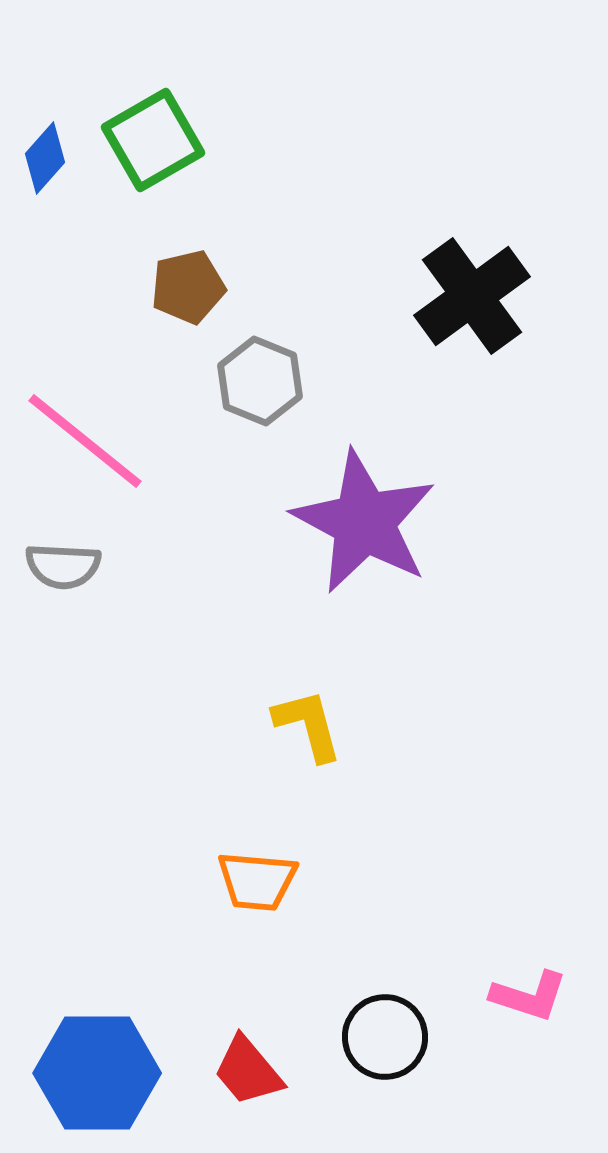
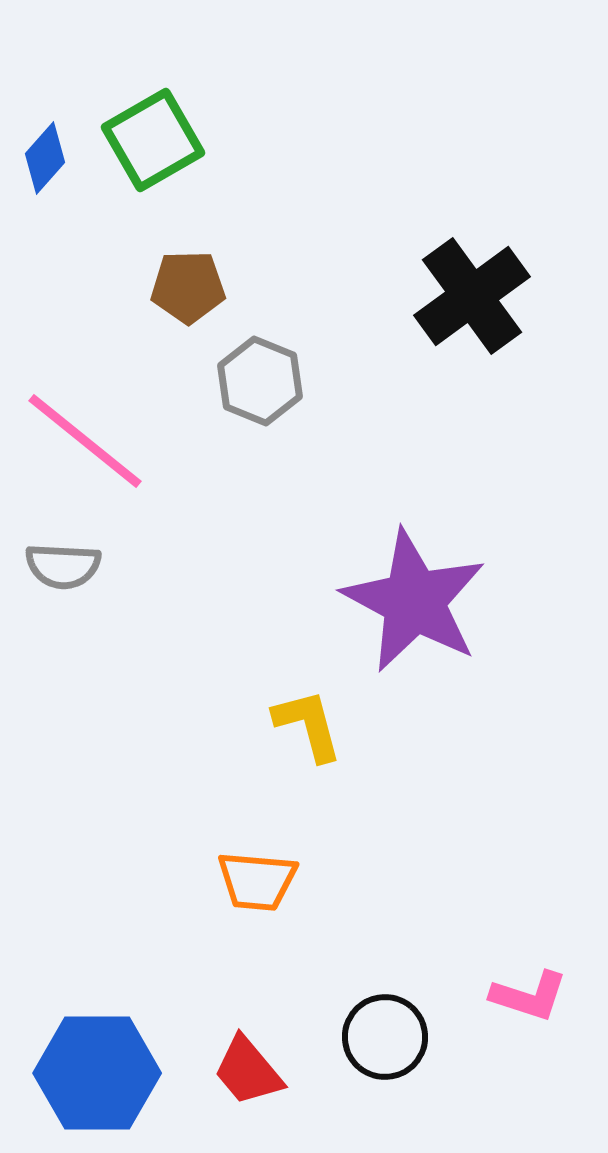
brown pentagon: rotated 12 degrees clockwise
purple star: moved 50 px right, 79 px down
